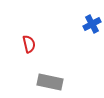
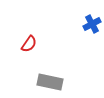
red semicircle: rotated 48 degrees clockwise
